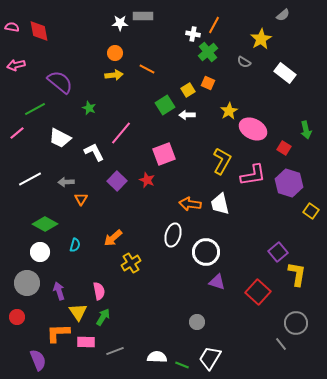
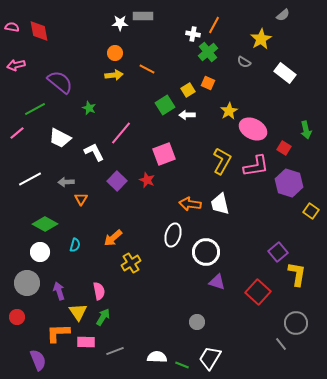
pink L-shape at (253, 175): moved 3 px right, 9 px up
